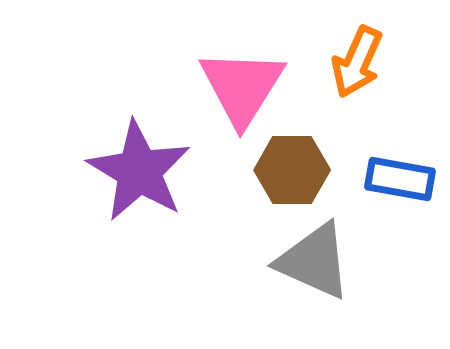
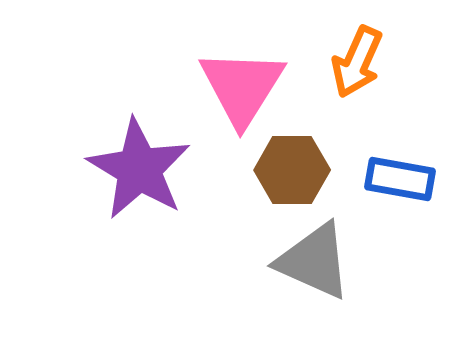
purple star: moved 2 px up
